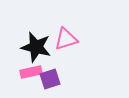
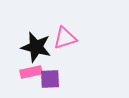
pink triangle: moved 1 px left, 1 px up
purple square: rotated 15 degrees clockwise
